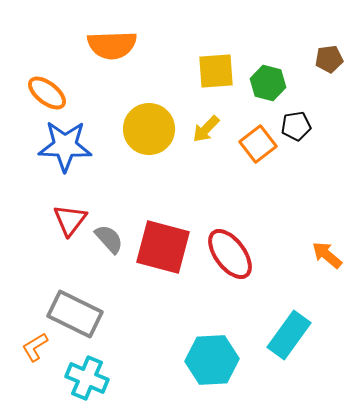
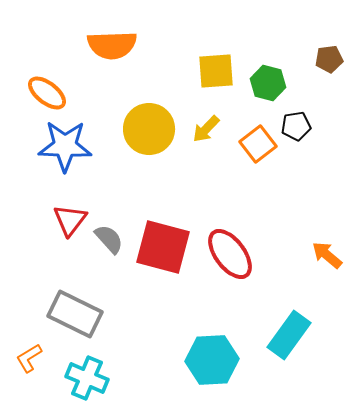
orange L-shape: moved 6 px left, 11 px down
